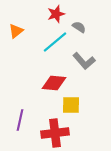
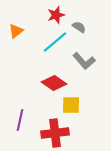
red star: moved 1 px down
red diamond: rotated 30 degrees clockwise
